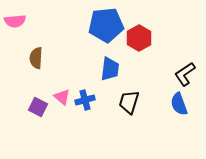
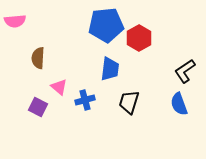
brown semicircle: moved 2 px right
black L-shape: moved 3 px up
pink triangle: moved 3 px left, 10 px up
